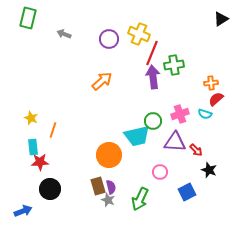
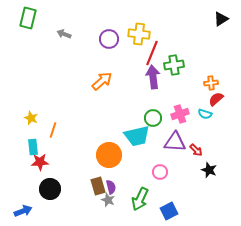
yellow cross: rotated 15 degrees counterclockwise
green circle: moved 3 px up
blue square: moved 18 px left, 19 px down
